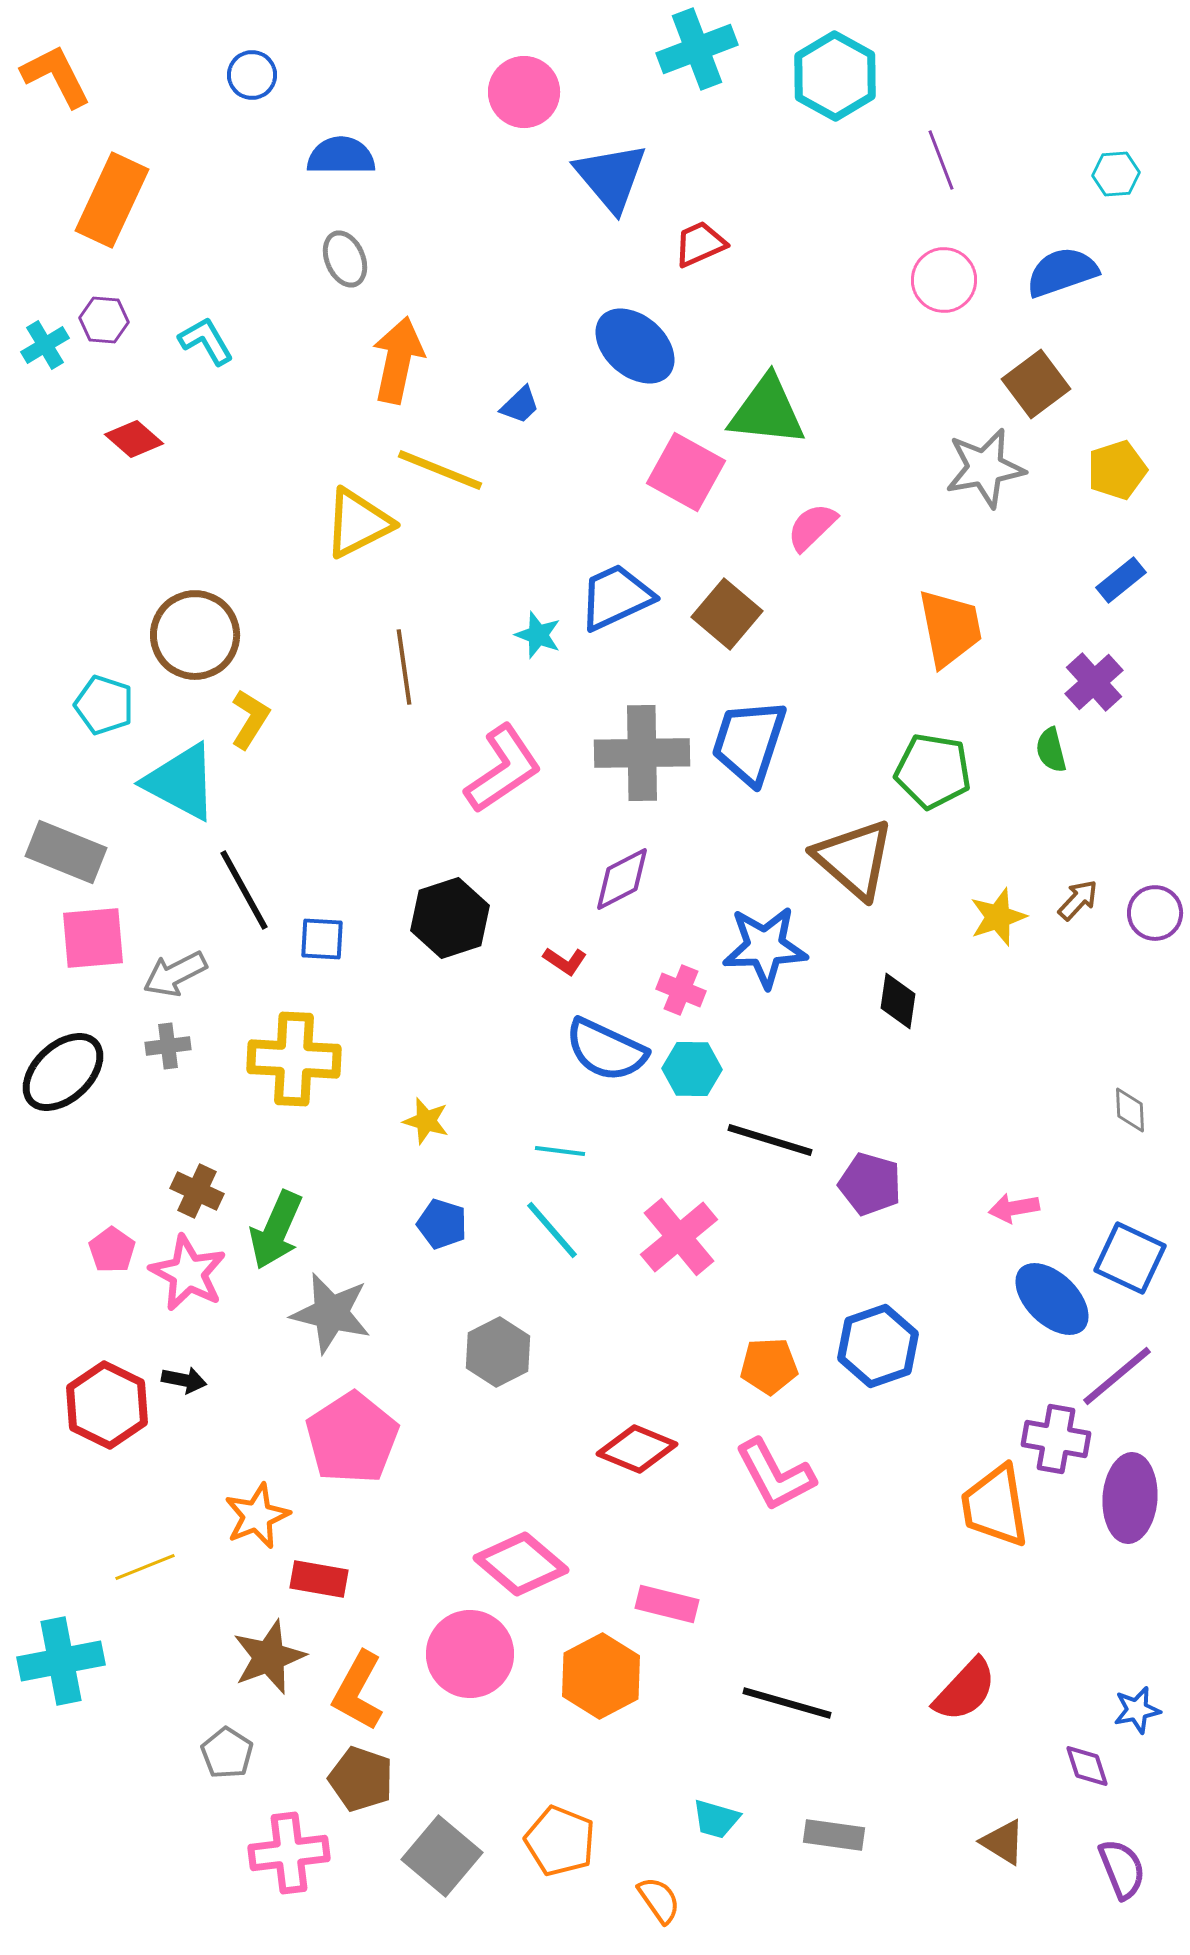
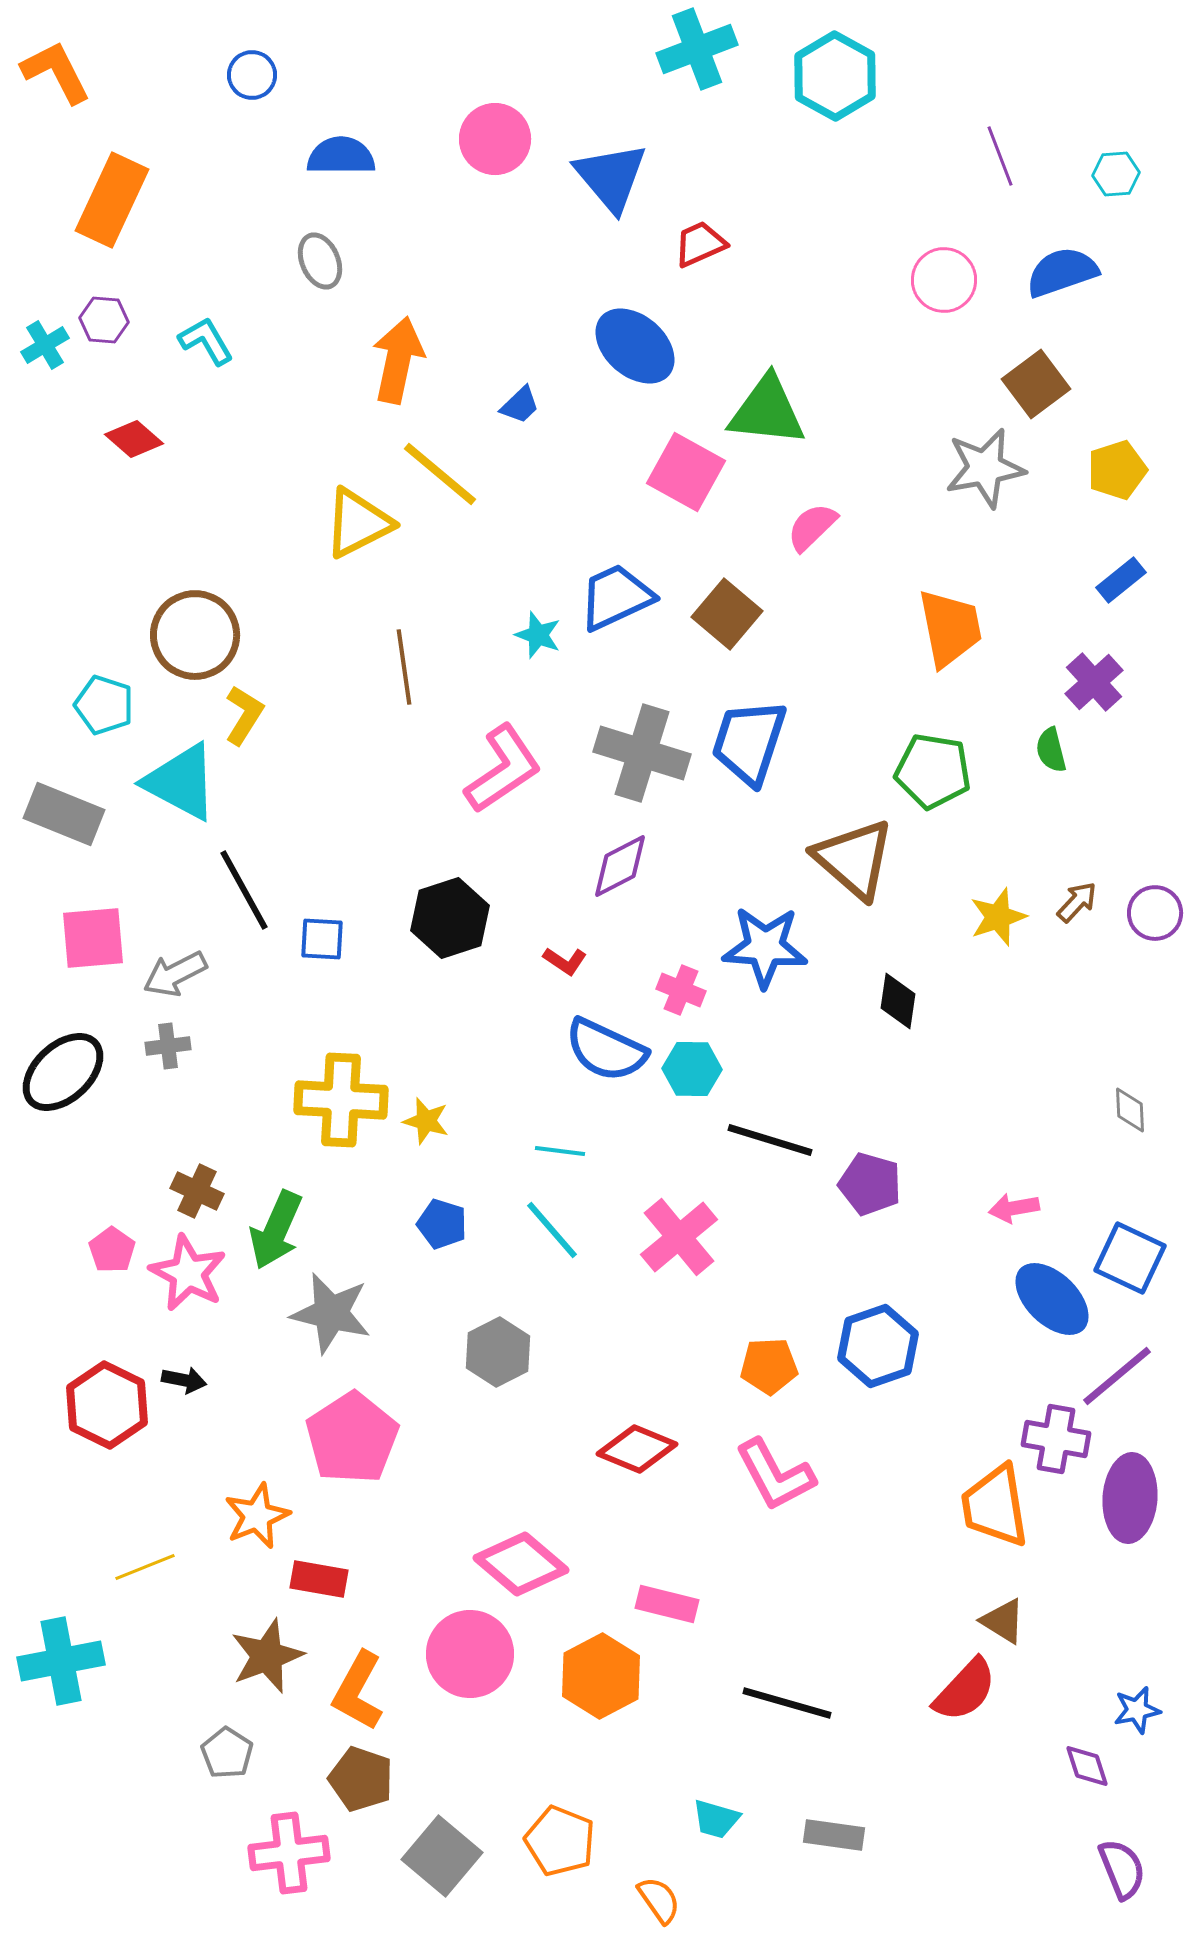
orange L-shape at (56, 76): moved 4 px up
pink circle at (524, 92): moved 29 px left, 47 px down
purple line at (941, 160): moved 59 px right, 4 px up
gray ellipse at (345, 259): moved 25 px left, 2 px down
yellow line at (440, 470): moved 4 px down; rotated 18 degrees clockwise
yellow L-shape at (250, 719): moved 6 px left, 4 px up
gray cross at (642, 753): rotated 18 degrees clockwise
gray rectangle at (66, 852): moved 2 px left, 38 px up
purple diamond at (622, 879): moved 2 px left, 13 px up
brown arrow at (1078, 900): moved 1 px left, 2 px down
blue star at (765, 947): rotated 6 degrees clockwise
yellow cross at (294, 1059): moved 47 px right, 41 px down
brown star at (269, 1657): moved 2 px left, 1 px up
brown triangle at (1003, 1842): moved 221 px up
